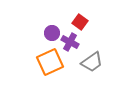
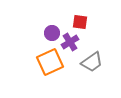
red square: rotated 28 degrees counterclockwise
purple cross: rotated 30 degrees clockwise
